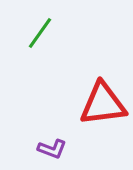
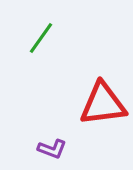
green line: moved 1 px right, 5 px down
